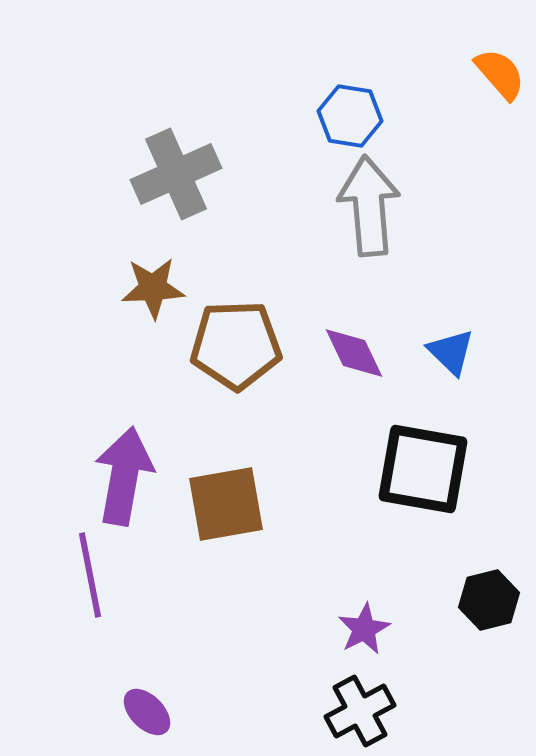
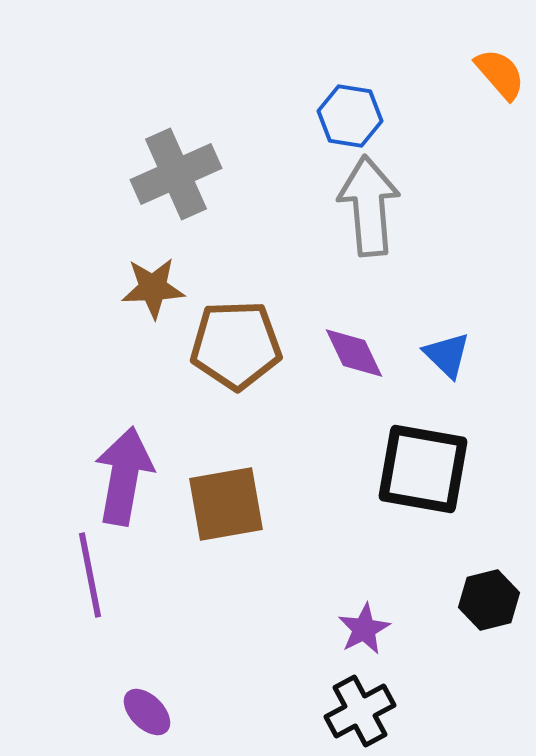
blue triangle: moved 4 px left, 3 px down
